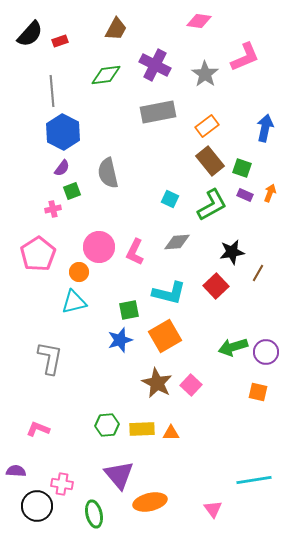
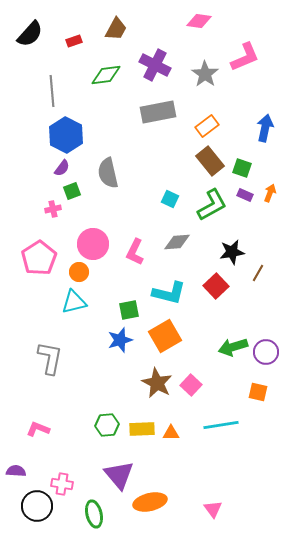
red rectangle at (60, 41): moved 14 px right
blue hexagon at (63, 132): moved 3 px right, 3 px down
pink circle at (99, 247): moved 6 px left, 3 px up
pink pentagon at (38, 254): moved 1 px right, 4 px down
cyan line at (254, 480): moved 33 px left, 55 px up
